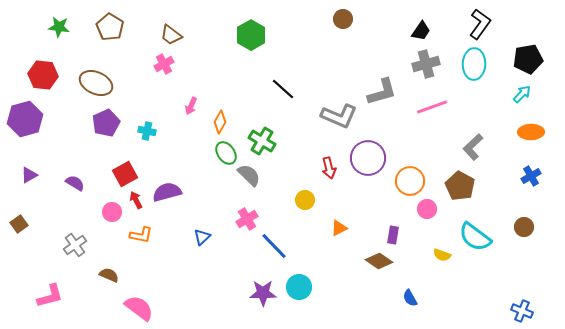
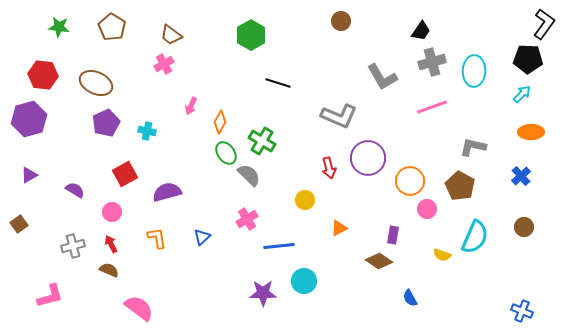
brown circle at (343, 19): moved 2 px left, 2 px down
black L-shape at (480, 24): moved 64 px right
brown pentagon at (110, 27): moved 2 px right
black pentagon at (528, 59): rotated 12 degrees clockwise
gray cross at (426, 64): moved 6 px right, 2 px up
cyan ellipse at (474, 64): moved 7 px down
black line at (283, 89): moved 5 px left, 6 px up; rotated 25 degrees counterclockwise
gray L-shape at (382, 92): moved 15 px up; rotated 76 degrees clockwise
purple hexagon at (25, 119): moved 4 px right
gray L-shape at (473, 147): rotated 56 degrees clockwise
blue cross at (531, 176): moved 10 px left; rotated 12 degrees counterclockwise
purple semicircle at (75, 183): moved 7 px down
red arrow at (136, 200): moved 25 px left, 44 px down
orange L-shape at (141, 235): moved 16 px right, 3 px down; rotated 110 degrees counterclockwise
cyan semicircle at (475, 237): rotated 104 degrees counterclockwise
gray cross at (75, 245): moved 2 px left, 1 px down; rotated 20 degrees clockwise
blue line at (274, 246): moved 5 px right; rotated 52 degrees counterclockwise
brown semicircle at (109, 275): moved 5 px up
cyan circle at (299, 287): moved 5 px right, 6 px up
